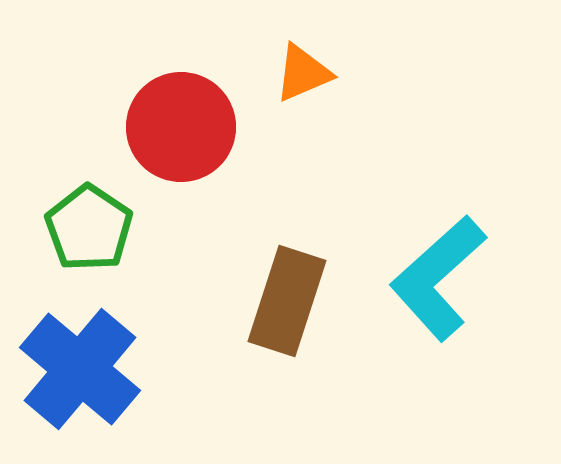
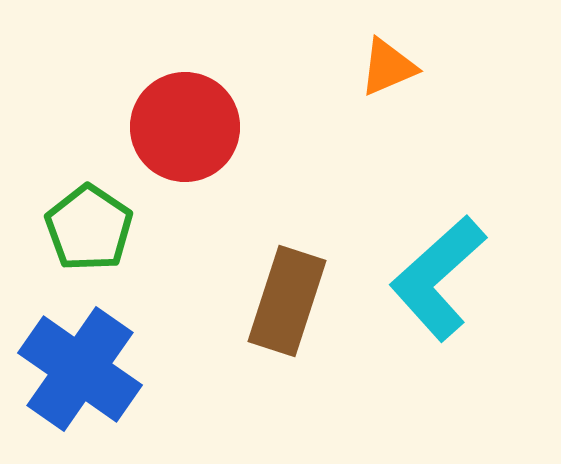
orange triangle: moved 85 px right, 6 px up
red circle: moved 4 px right
blue cross: rotated 5 degrees counterclockwise
